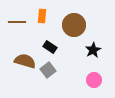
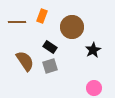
orange rectangle: rotated 16 degrees clockwise
brown circle: moved 2 px left, 2 px down
brown semicircle: rotated 40 degrees clockwise
gray square: moved 2 px right, 4 px up; rotated 21 degrees clockwise
pink circle: moved 8 px down
